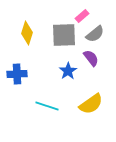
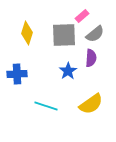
purple semicircle: rotated 42 degrees clockwise
cyan line: moved 1 px left
